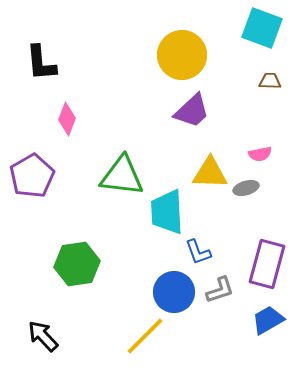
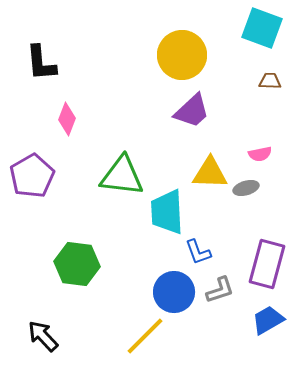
green hexagon: rotated 15 degrees clockwise
